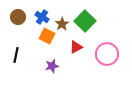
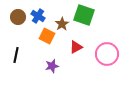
blue cross: moved 4 px left, 1 px up
green square: moved 1 px left, 6 px up; rotated 25 degrees counterclockwise
